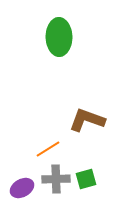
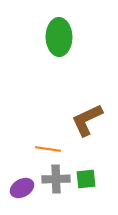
brown L-shape: rotated 45 degrees counterclockwise
orange line: rotated 40 degrees clockwise
green square: rotated 10 degrees clockwise
